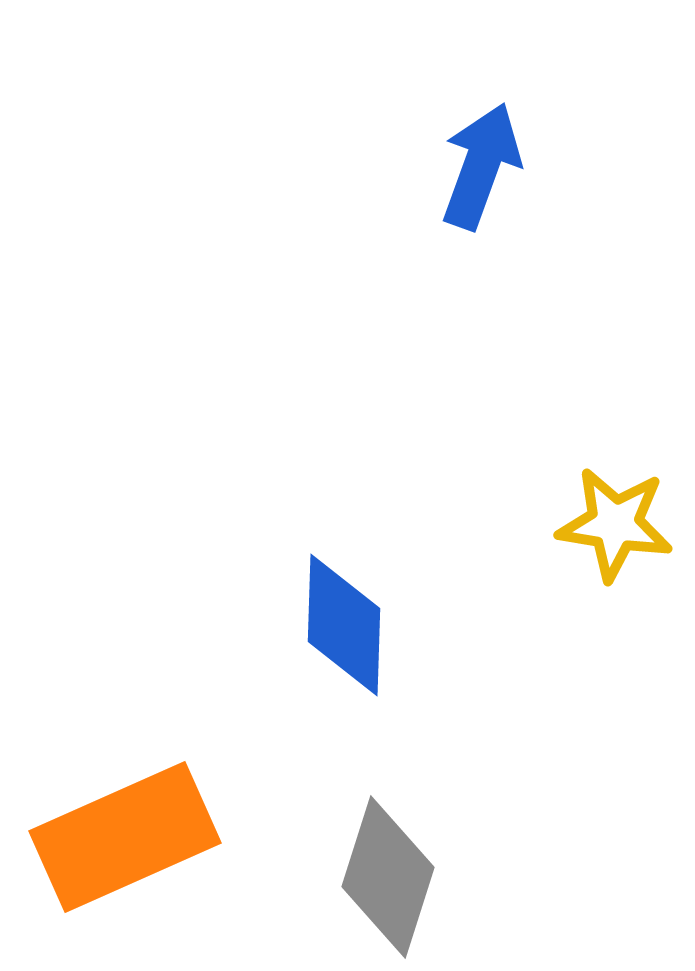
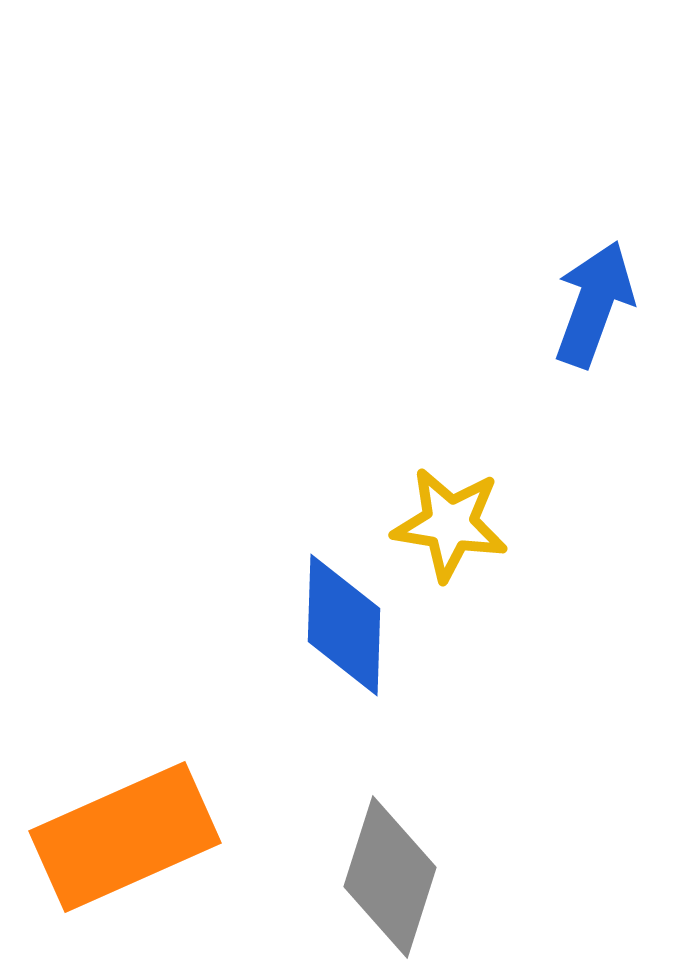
blue arrow: moved 113 px right, 138 px down
yellow star: moved 165 px left
gray diamond: moved 2 px right
